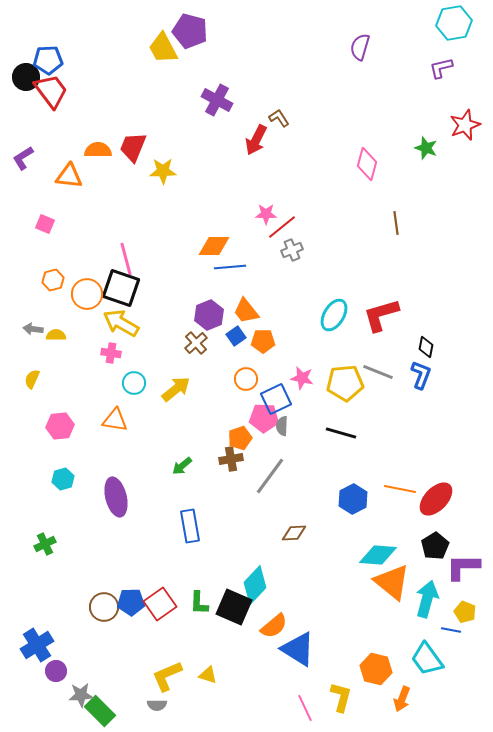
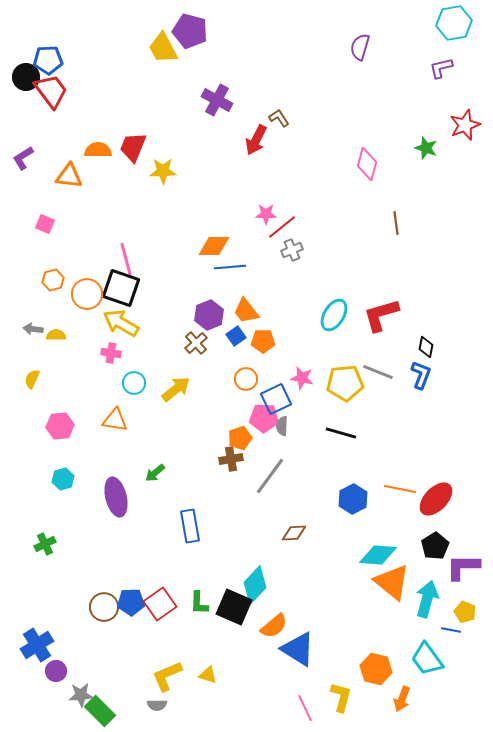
green arrow at (182, 466): moved 27 px left, 7 px down
